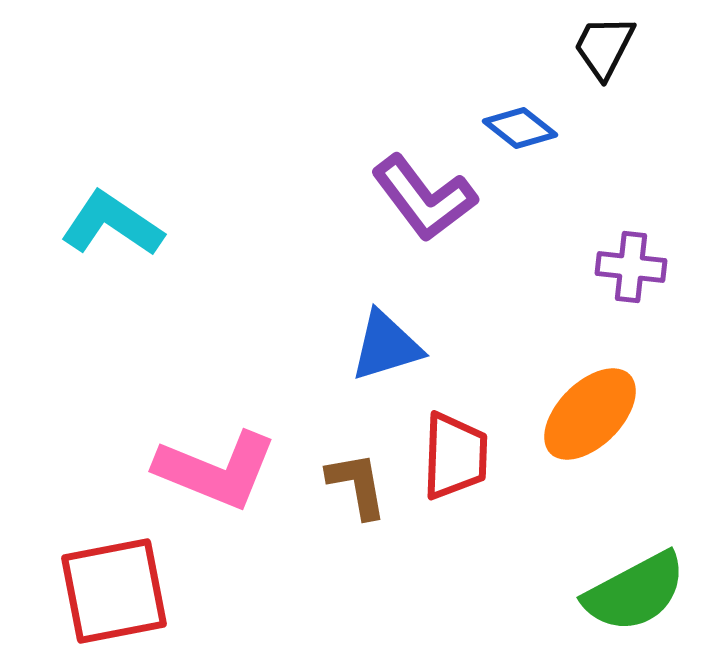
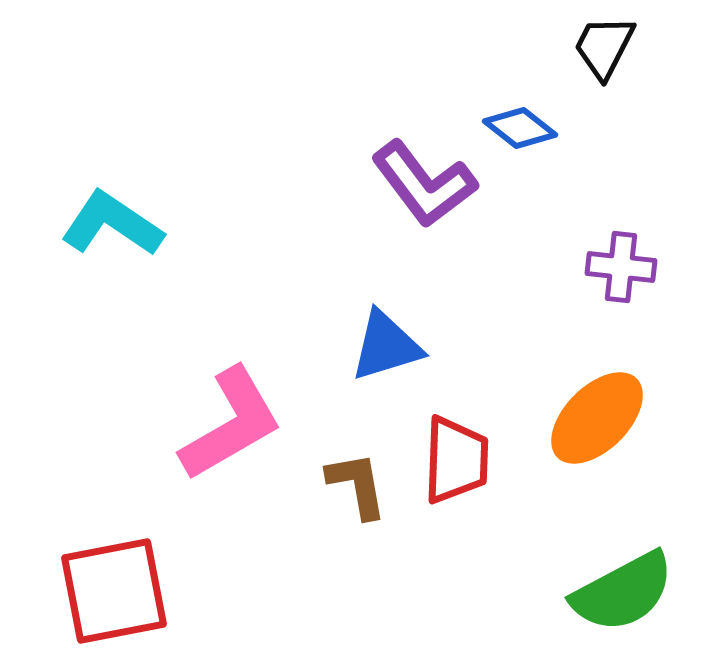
purple L-shape: moved 14 px up
purple cross: moved 10 px left
orange ellipse: moved 7 px right, 4 px down
red trapezoid: moved 1 px right, 4 px down
pink L-shape: moved 15 px right, 46 px up; rotated 52 degrees counterclockwise
green semicircle: moved 12 px left
